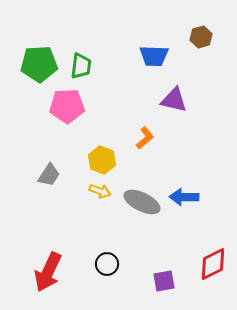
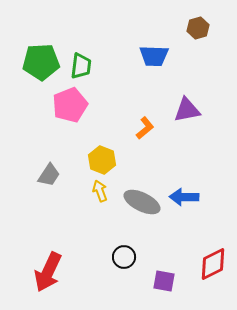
brown hexagon: moved 3 px left, 9 px up
green pentagon: moved 2 px right, 2 px up
purple triangle: moved 13 px right, 10 px down; rotated 24 degrees counterclockwise
pink pentagon: moved 3 px right, 1 px up; rotated 20 degrees counterclockwise
orange L-shape: moved 10 px up
yellow arrow: rotated 130 degrees counterclockwise
black circle: moved 17 px right, 7 px up
purple square: rotated 20 degrees clockwise
